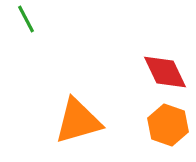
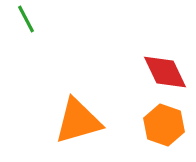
orange hexagon: moved 4 px left
